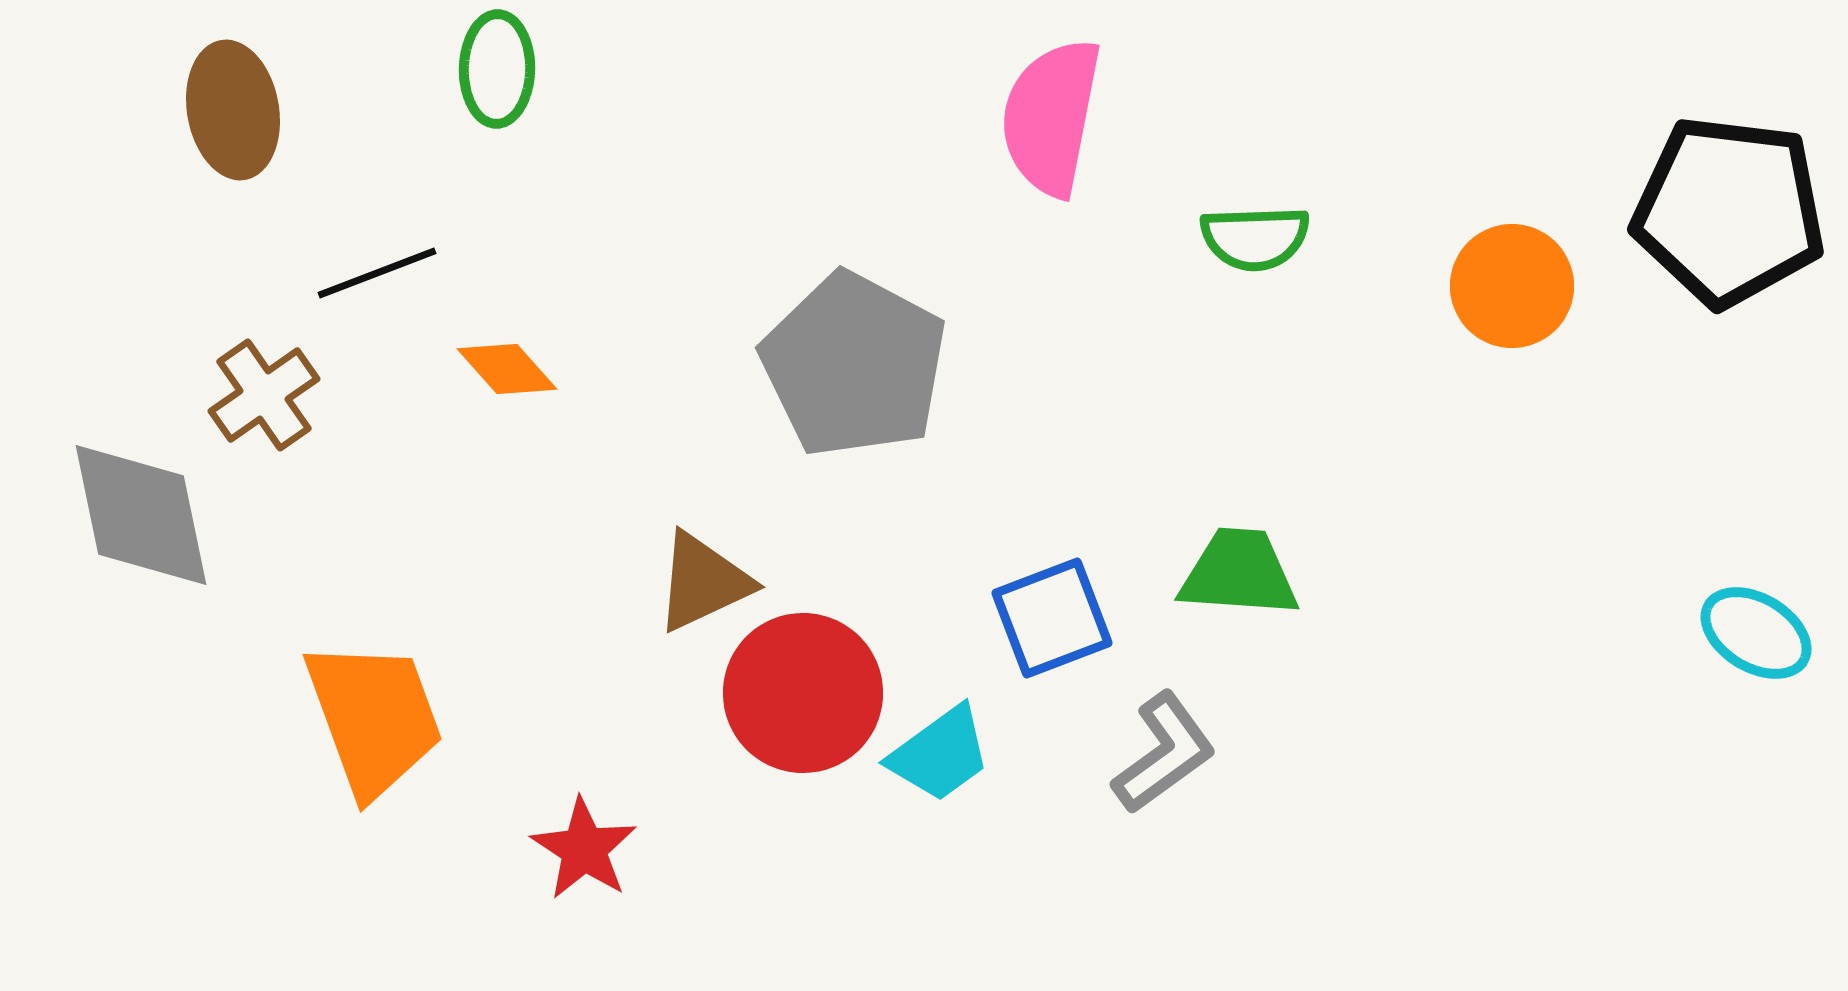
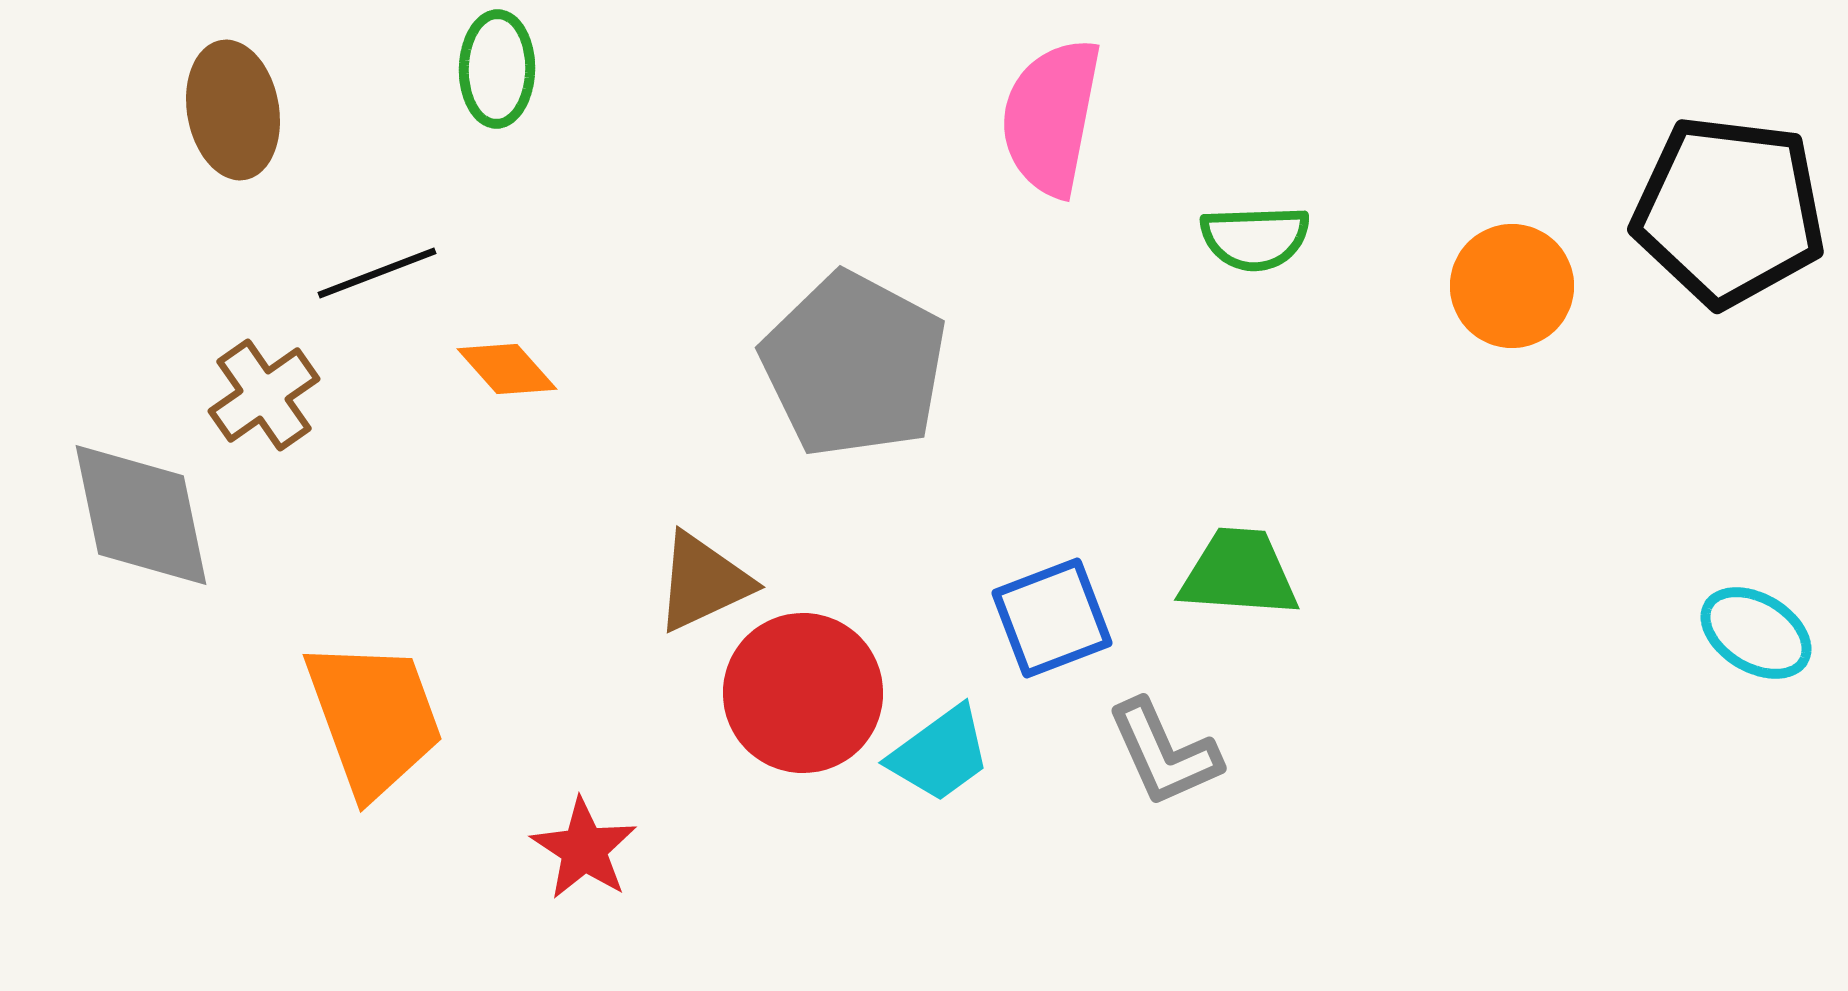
gray L-shape: rotated 102 degrees clockwise
